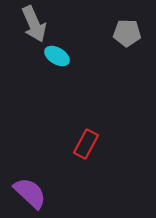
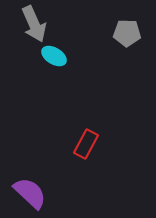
cyan ellipse: moved 3 px left
